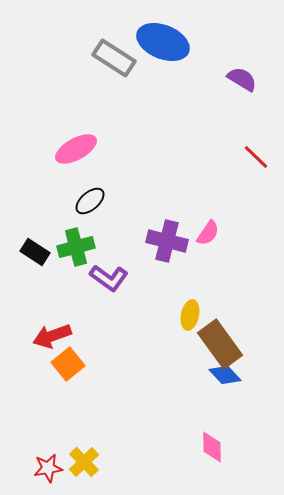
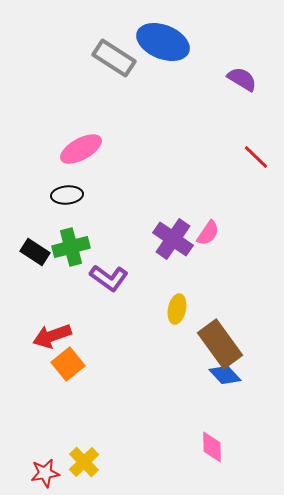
pink ellipse: moved 5 px right
black ellipse: moved 23 px left, 6 px up; rotated 36 degrees clockwise
purple cross: moved 6 px right, 2 px up; rotated 21 degrees clockwise
green cross: moved 5 px left
yellow ellipse: moved 13 px left, 6 px up
red star: moved 3 px left, 5 px down
